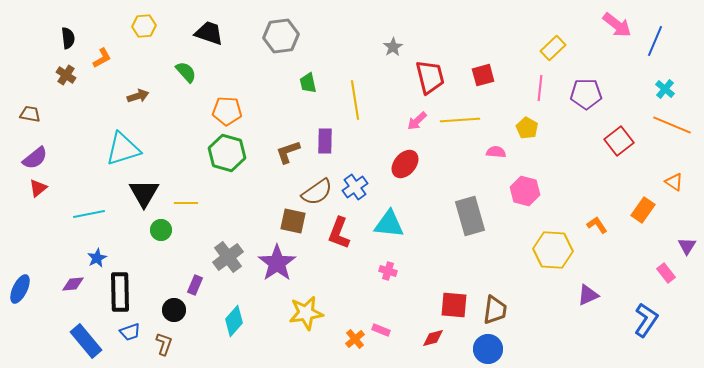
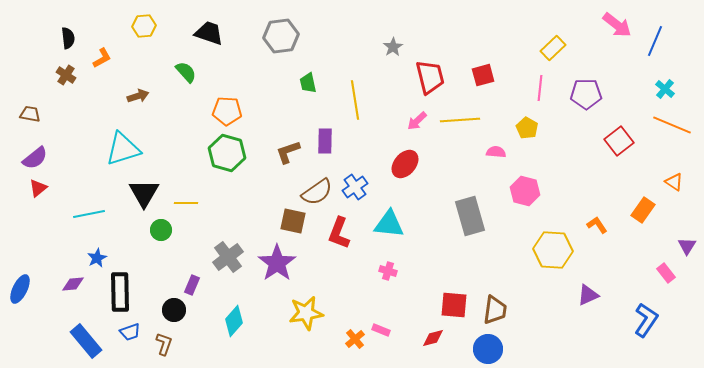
purple rectangle at (195, 285): moved 3 px left
